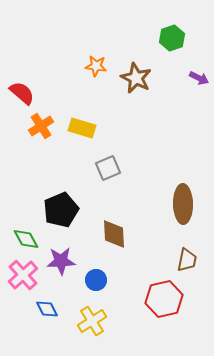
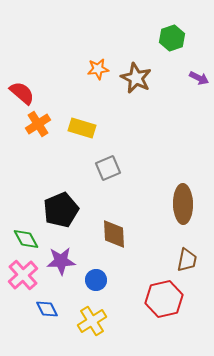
orange star: moved 2 px right, 3 px down; rotated 15 degrees counterclockwise
orange cross: moved 3 px left, 2 px up
